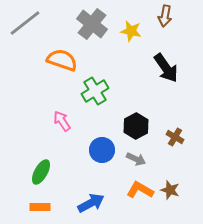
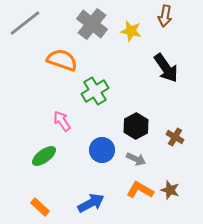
green ellipse: moved 3 px right, 16 px up; rotated 25 degrees clockwise
orange rectangle: rotated 42 degrees clockwise
